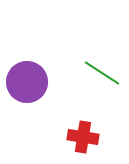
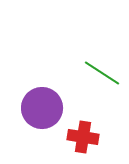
purple circle: moved 15 px right, 26 px down
